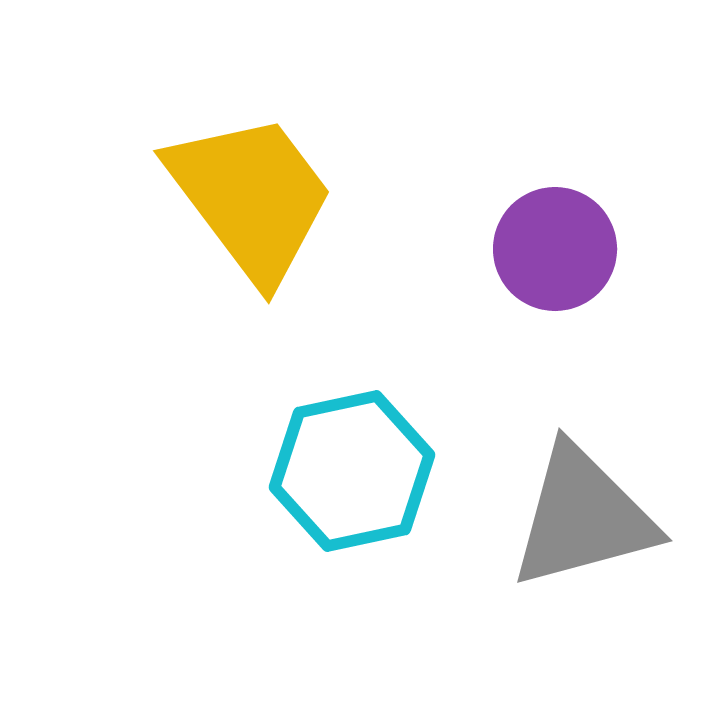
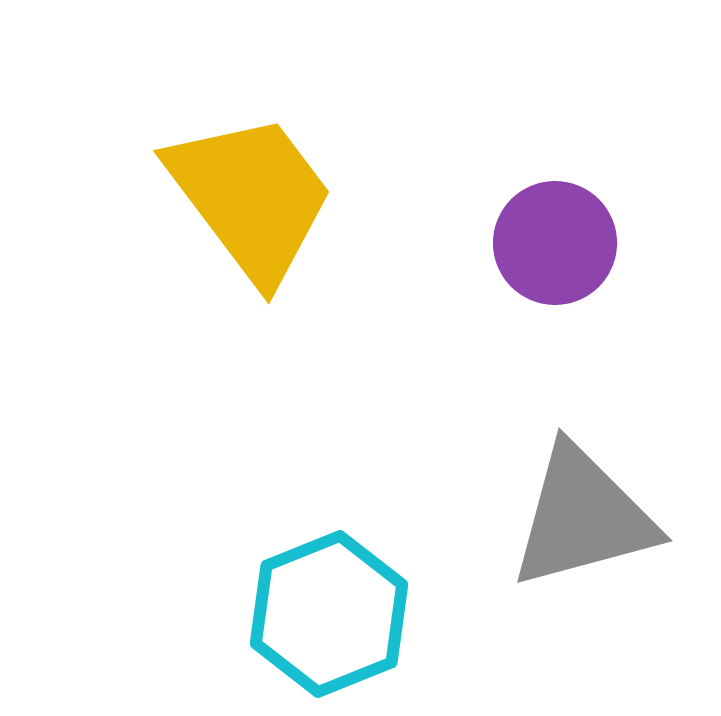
purple circle: moved 6 px up
cyan hexagon: moved 23 px left, 143 px down; rotated 10 degrees counterclockwise
